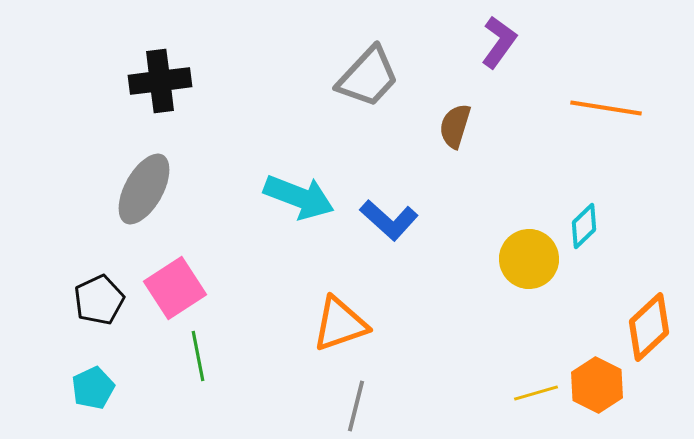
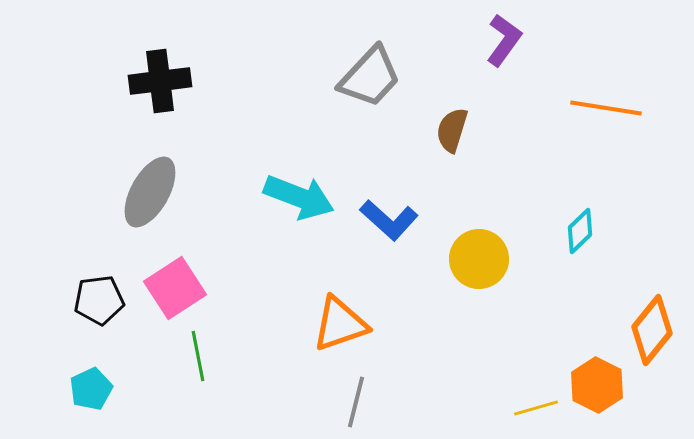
purple L-shape: moved 5 px right, 2 px up
gray trapezoid: moved 2 px right
brown semicircle: moved 3 px left, 4 px down
gray ellipse: moved 6 px right, 3 px down
cyan diamond: moved 4 px left, 5 px down
yellow circle: moved 50 px left
black pentagon: rotated 18 degrees clockwise
orange diamond: moved 3 px right, 3 px down; rotated 8 degrees counterclockwise
cyan pentagon: moved 2 px left, 1 px down
yellow line: moved 15 px down
gray line: moved 4 px up
